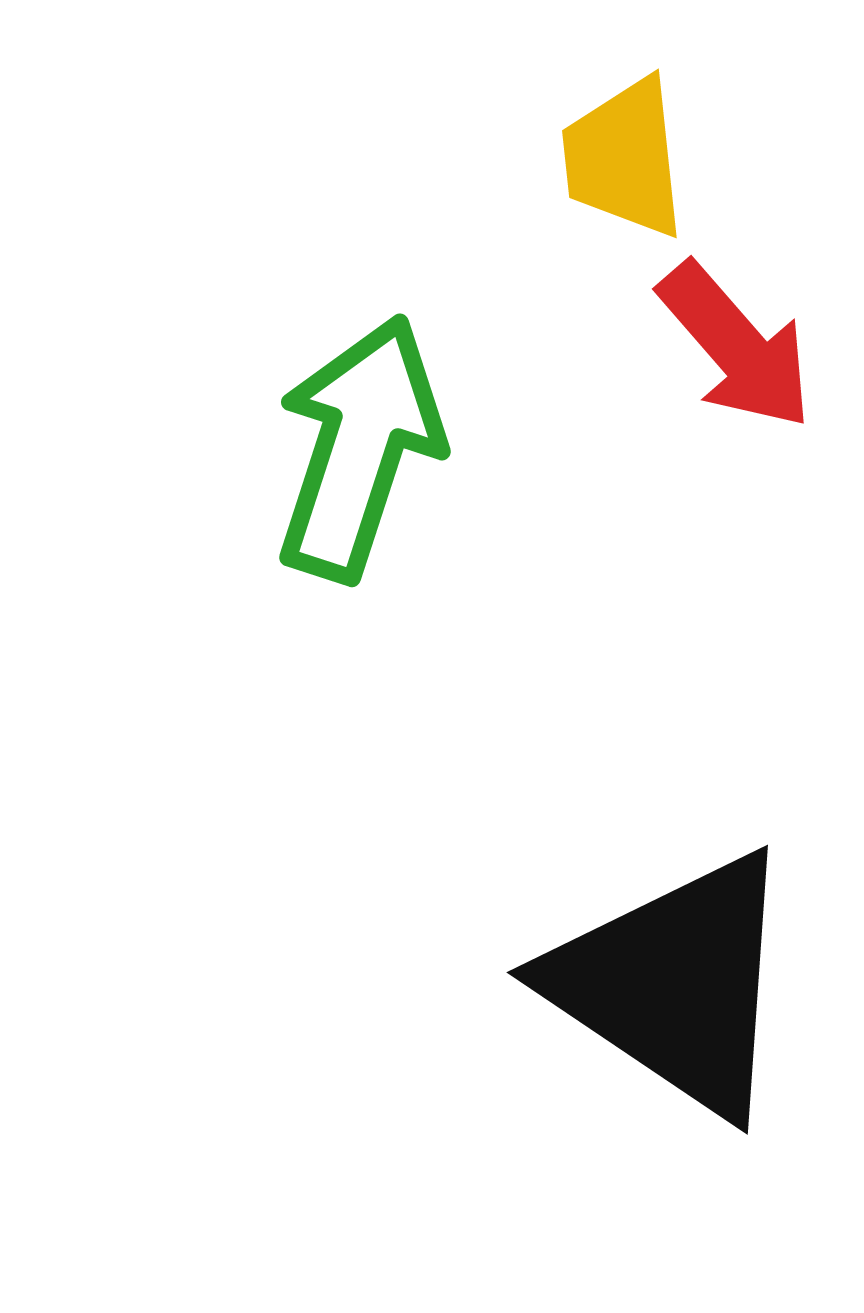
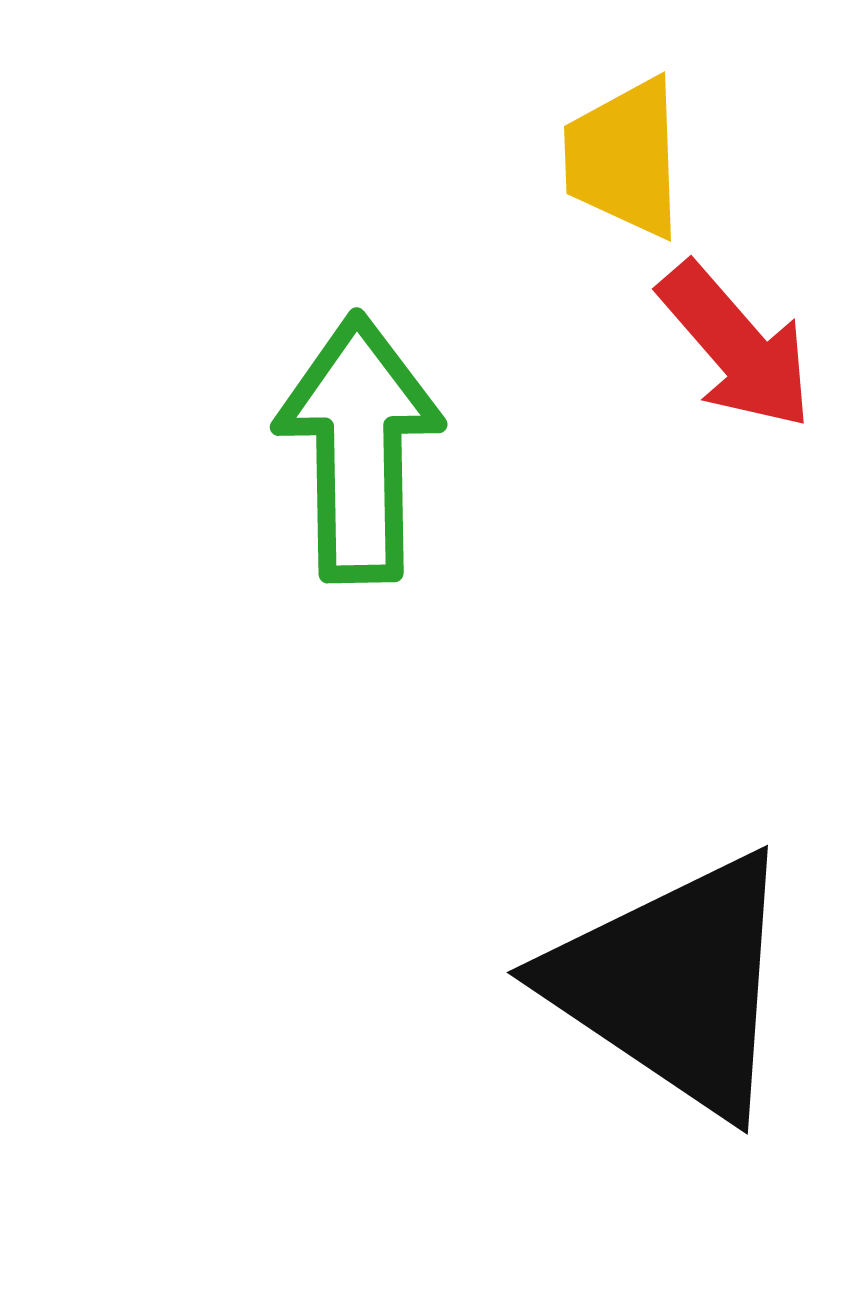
yellow trapezoid: rotated 4 degrees clockwise
green arrow: rotated 19 degrees counterclockwise
